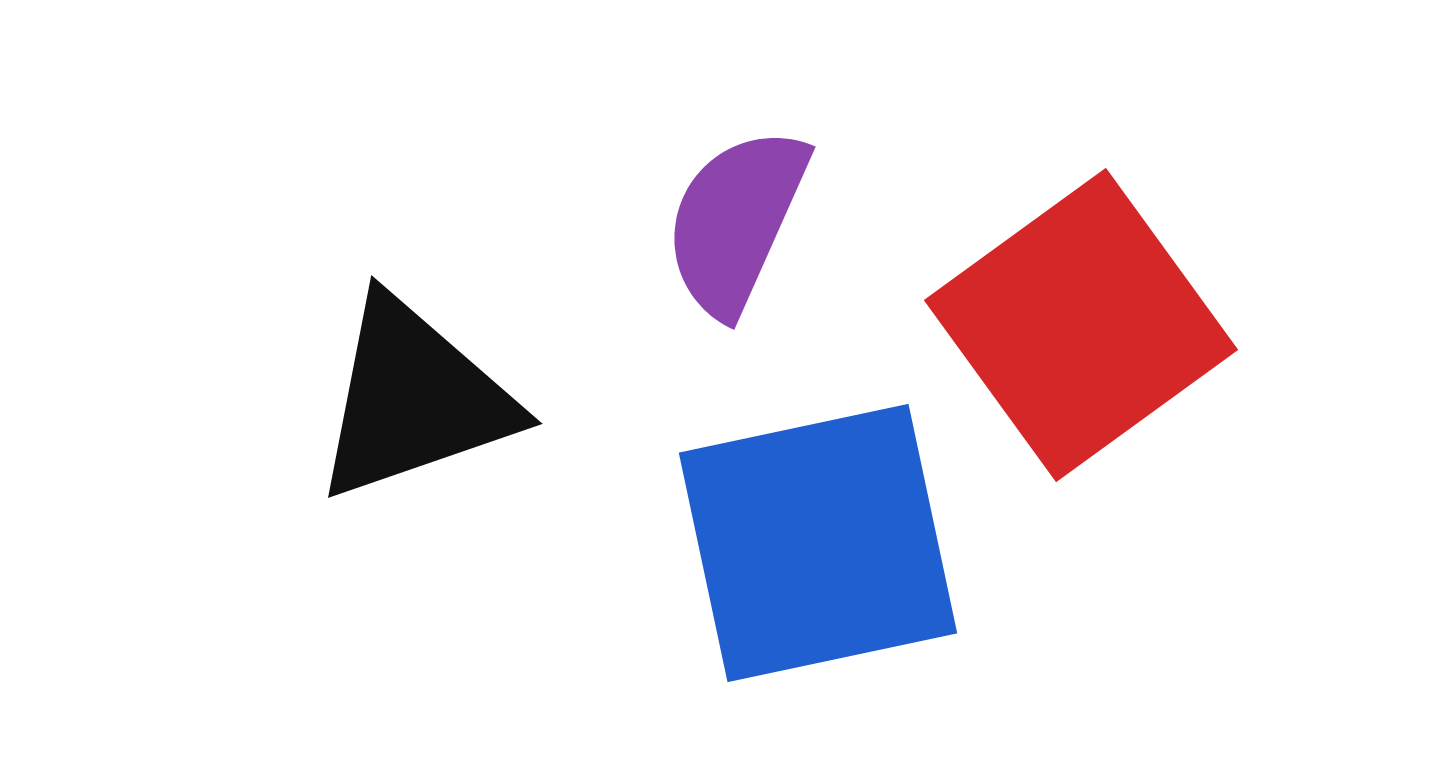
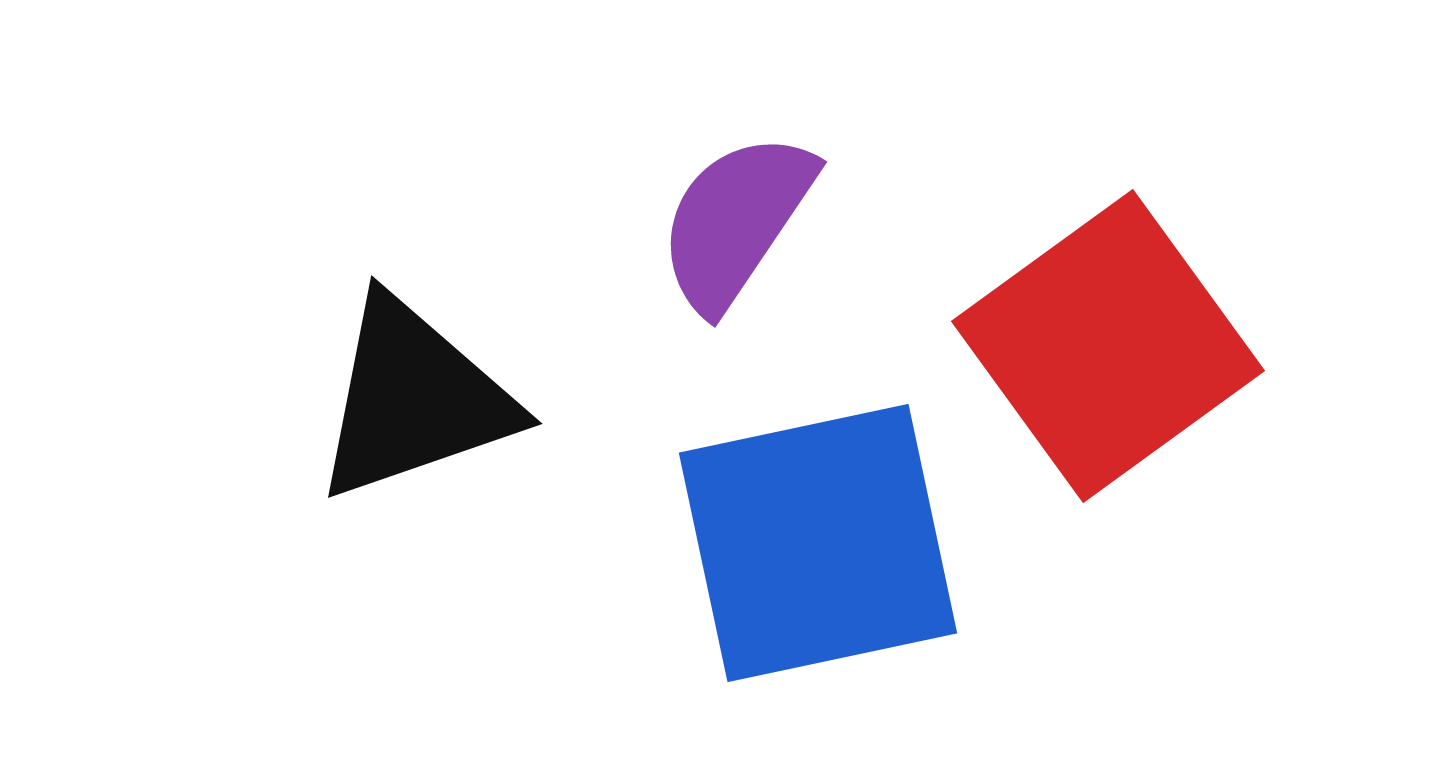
purple semicircle: rotated 10 degrees clockwise
red square: moved 27 px right, 21 px down
